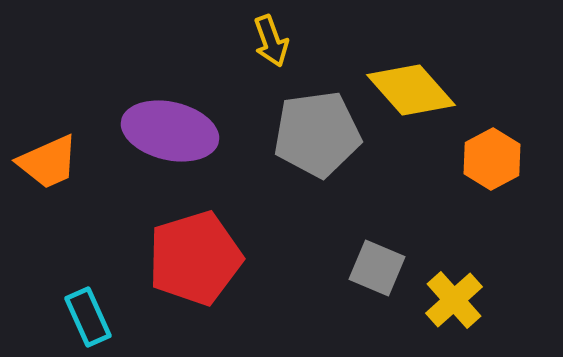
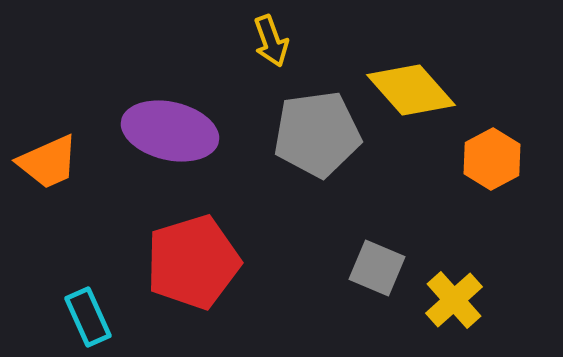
red pentagon: moved 2 px left, 4 px down
